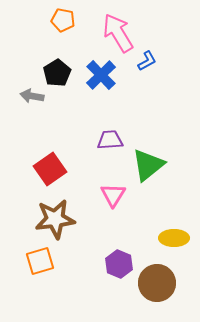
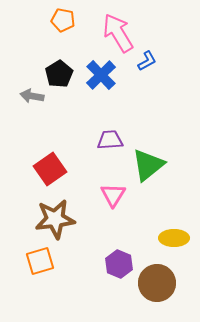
black pentagon: moved 2 px right, 1 px down
